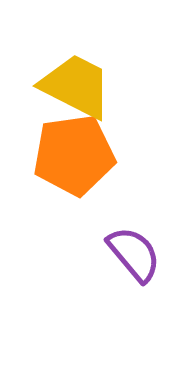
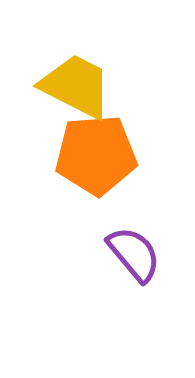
orange pentagon: moved 22 px right; rotated 4 degrees clockwise
